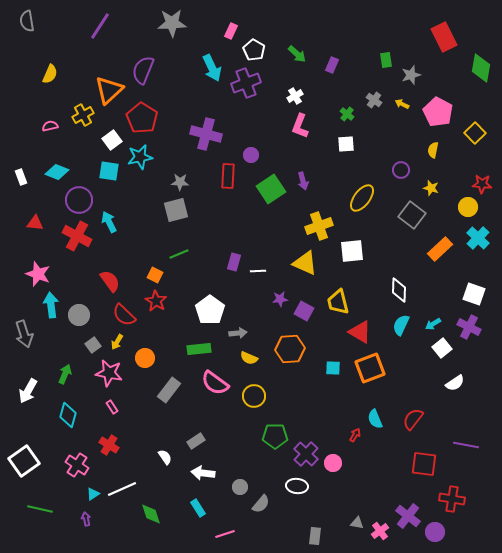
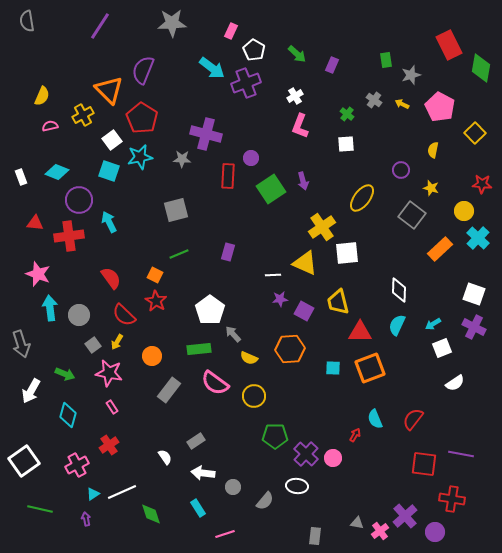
red rectangle at (444, 37): moved 5 px right, 8 px down
cyan arrow at (212, 68): rotated 28 degrees counterclockwise
yellow semicircle at (50, 74): moved 8 px left, 22 px down
orange triangle at (109, 90): rotated 32 degrees counterclockwise
pink pentagon at (438, 112): moved 2 px right, 5 px up
purple circle at (251, 155): moved 3 px down
cyan square at (109, 171): rotated 10 degrees clockwise
gray star at (180, 182): moved 2 px right, 23 px up
yellow circle at (468, 207): moved 4 px left, 4 px down
yellow cross at (319, 226): moved 3 px right, 1 px down; rotated 16 degrees counterclockwise
red cross at (77, 236): moved 8 px left; rotated 36 degrees counterclockwise
white square at (352, 251): moved 5 px left, 2 px down
purple rectangle at (234, 262): moved 6 px left, 10 px up
white line at (258, 271): moved 15 px right, 4 px down
red semicircle at (110, 281): moved 1 px right, 3 px up
cyan arrow at (51, 305): moved 1 px left, 3 px down
cyan semicircle at (401, 325): moved 4 px left
purple cross at (469, 327): moved 5 px right
red triangle at (360, 332): rotated 30 degrees counterclockwise
gray arrow at (238, 333): moved 5 px left, 1 px down; rotated 126 degrees counterclockwise
gray arrow at (24, 334): moved 3 px left, 10 px down
white square at (442, 348): rotated 18 degrees clockwise
orange circle at (145, 358): moved 7 px right, 2 px up
green arrow at (65, 374): rotated 90 degrees clockwise
white arrow at (28, 391): moved 3 px right
red cross at (109, 445): rotated 24 degrees clockwise
purple line at (466, 445): moved 5 px left, 9 px down
pink circle at (333, 463): moved 5 px up
pink cross at (77, 465): rotated 30 degrees clockwise
gray circle at (240, 487): moved 7 px left
white line at (122, 489): moved 3 px down
gray semicircle at (261, 504): moved 4 px right, 3 px up
purple cross at (408, 516): moved 3 px left; rotated 10 degrees clockwise
